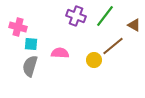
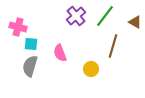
purple cross: rotated 30 degrees clockwise
brown triangle: moved 1 px right, 3 px up
brown line: rotated 35 degrees counterclockwise
pink semicircle: rotated 114 degrees counterclockwise
yellow circle: moved 3 px left, 9 px down
